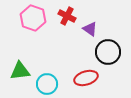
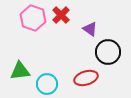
red cross: moved 6 px left, 1 px up; rotated 18 degrees clockwise
